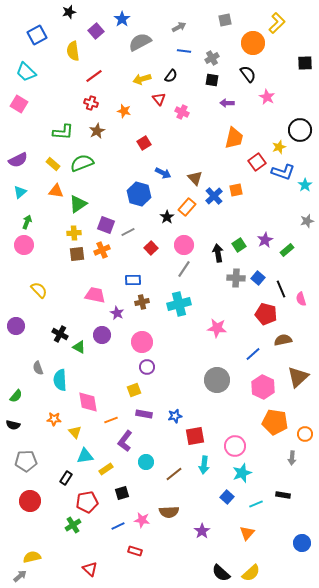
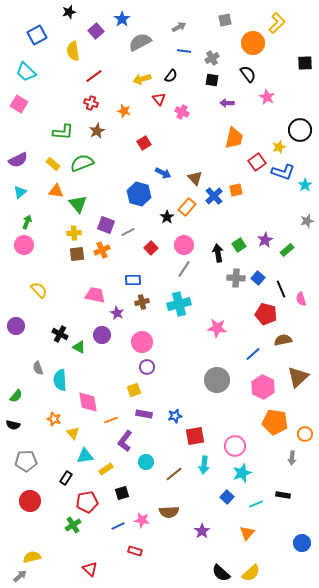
green triangle at (78, 204): rotated 36 degrees counterclockwise
orange star at (54, 419): rotated 16 degrees clockwise
yellow triangle at (75, 432): moved 2 px left, 1 px down
